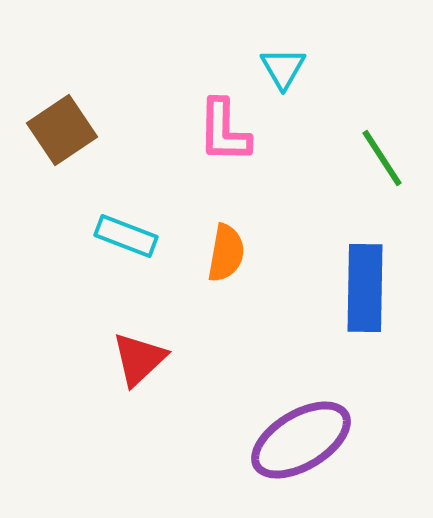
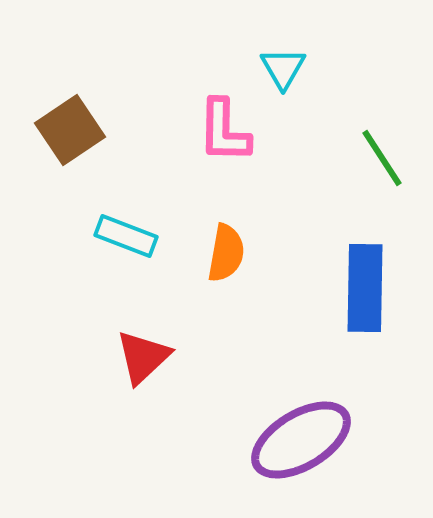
brown square: moved 8 px right
red triangle: moved 4 px right, 2 px up
